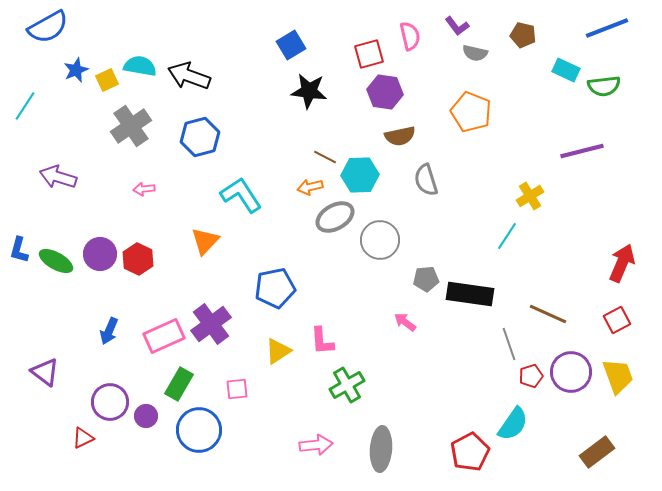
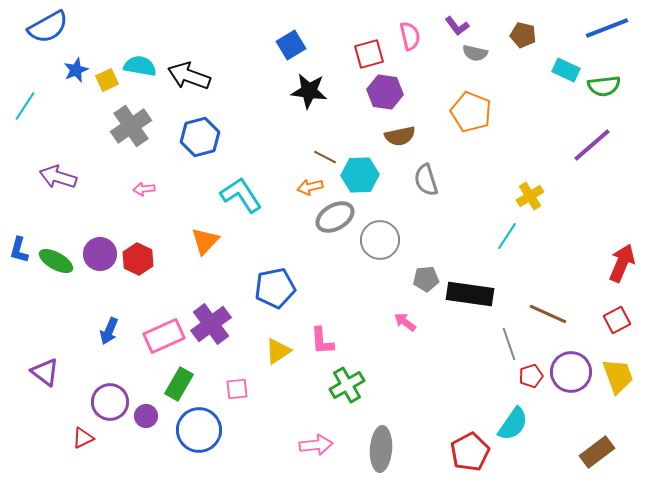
purple line at (582, 151): moved 10 px right, 6 px up; rotated 27 degrees counterclockwise
